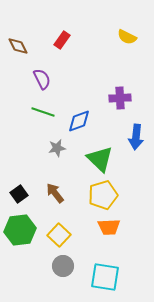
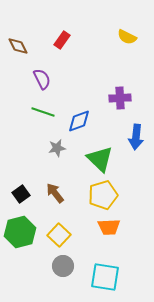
black square: moved 2 px right
green hexagon: moved 2 px down; rotated 8 degrees counterclockwise
